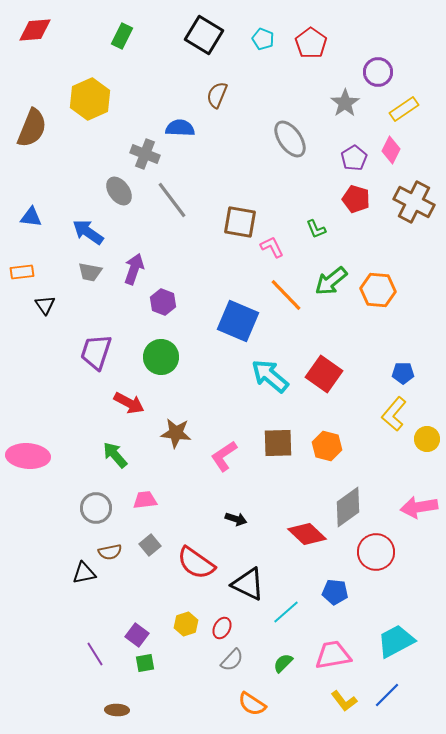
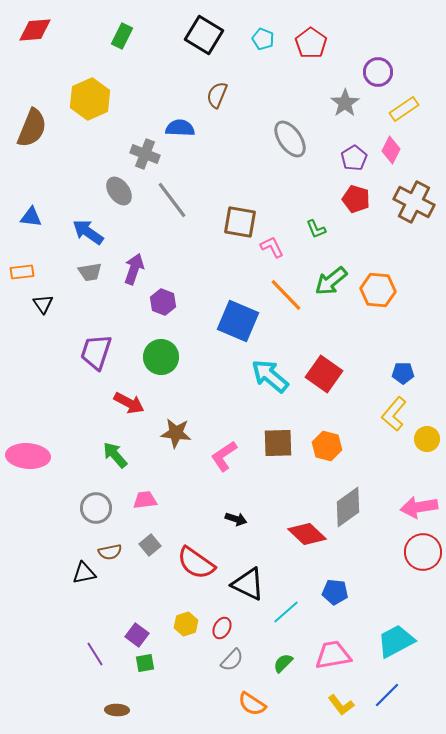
gray trapezoid at (90, 272): rotated 20 degrees counterclockwise
black triangle at (45, 305): moved 2 px left, 1 px up
red circle at (376, 552): moved 47 px right
yellow L-shape at (344, 701): moved 3 px left, 4 px down
